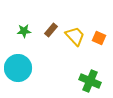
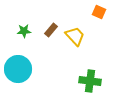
orange square: moved 26 px up
cyan circle: moved 1 px down
green cross: rotated 15 degrees counterclockwise
